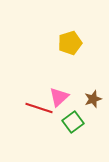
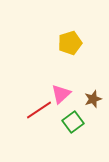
pink triangle: moved 2 px right, 3 px up
red line: moved 2 px down; rotated 52 degrees counterclockwise
